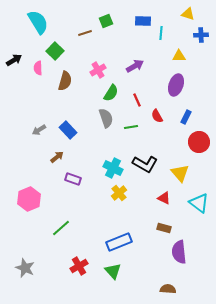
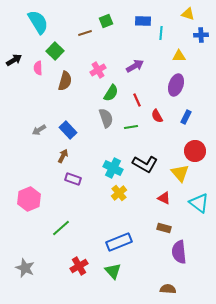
red circle at (199, 142): moved 4 px left, 9 px down
brown arrow at (57, 157): moved 6 px right, 1 px up; rotated 24 degrees counterclockwise
